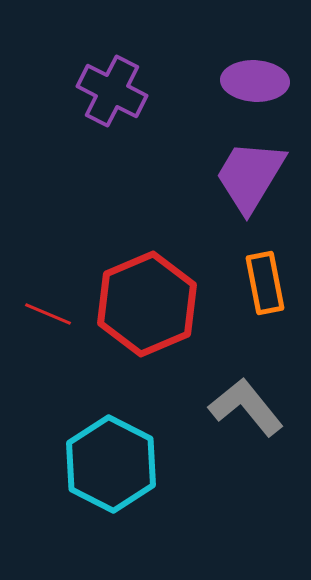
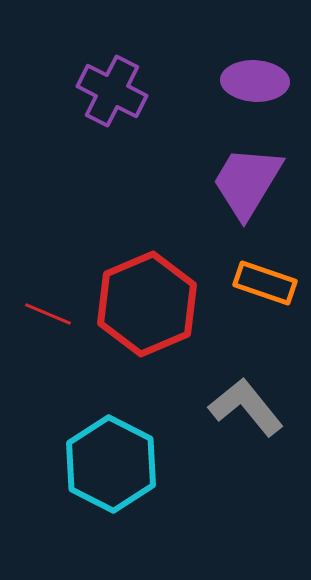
purple trapezoid: moved 3 px left, 6 px down
orange rectangle: rotated 60 degrees counterclockwise
